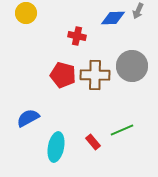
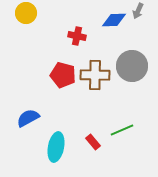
blue diamond: moved 1 px right, 2 px down
